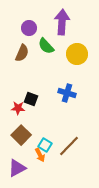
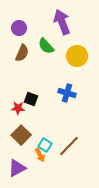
purple arrow: rotated 25 degrees counterclockwise
purple circle: moved 10 px left
yellow circle: moved 2 px down
